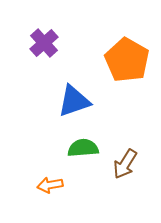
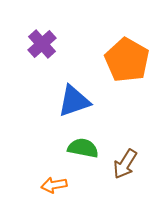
purple cross: moved 2 px left, 1 px down
green semicircle: rotated 16 degrees clockwise
orange arrow: moved 4 px right
